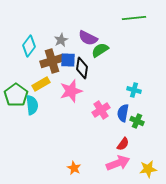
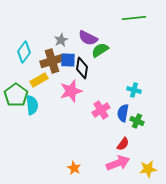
cyan diamond: moved 5 px left, 6 px down
yellow rectangle: moved 2 px left, 4 px up
